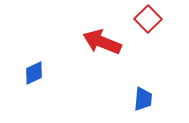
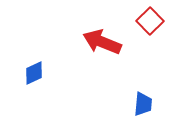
red square: moved 2 px right, 2 px down
blue trapezoid: moved 5 px down
